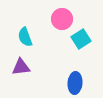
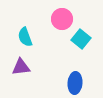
cyan square: rotated 18 degrees counterclockwise
